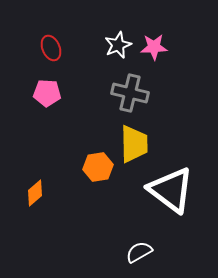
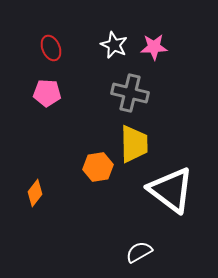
white star: moved 4 px left; rotated 24 degrees counterclockwise
orange diamond: rotated 12 degrees counterclockwise
